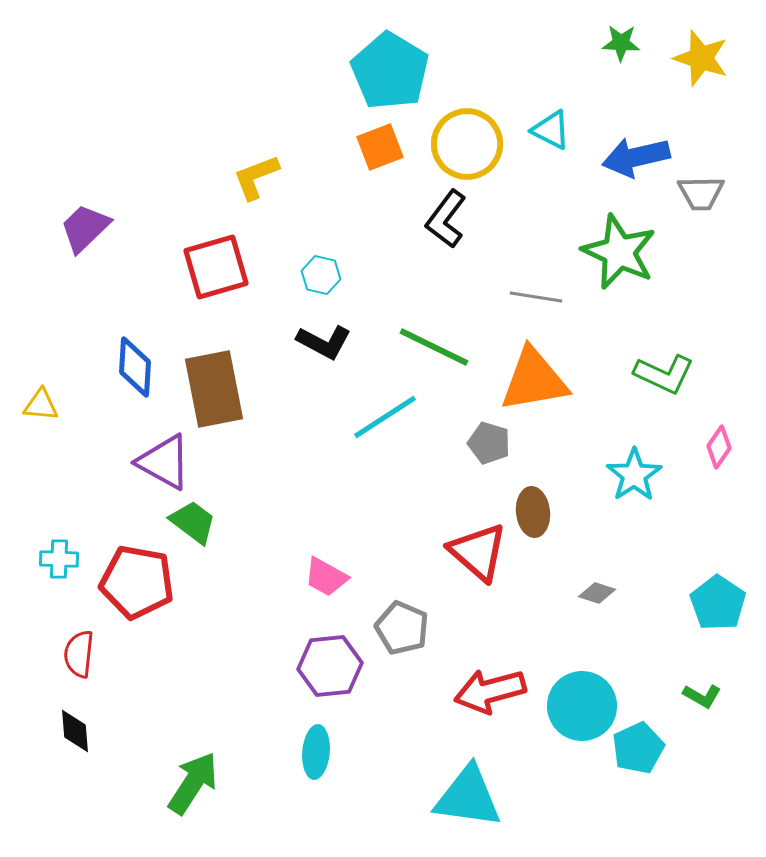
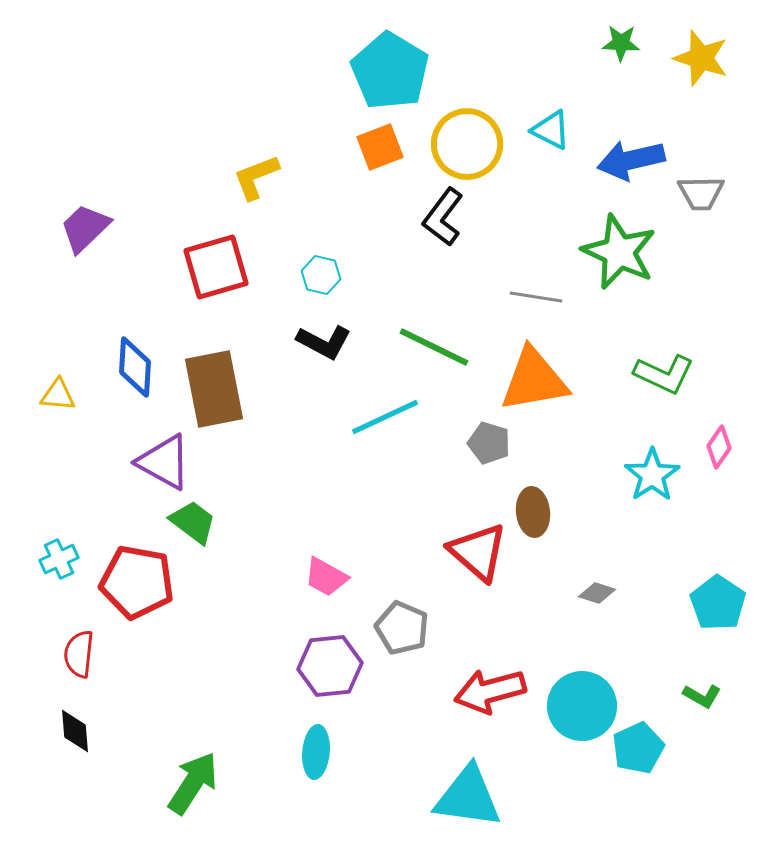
blue arrow at (636, 157): moved 5 px left, 3 px down
black L-shape at (446, 219): moved 3 px left, 2 px up
yellow triangle at (41, 405): moved 17 px right, 10 px up
cyan line at (385, 417): rotated 8 degrees clockwise
cyan star at (634, 475): moved 18 px right
cyan cross at (59, 559): rotated 27 degrees counterclockwise
